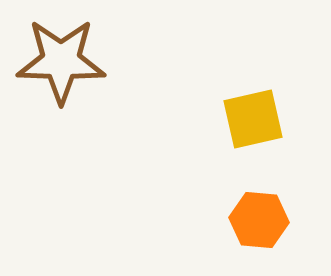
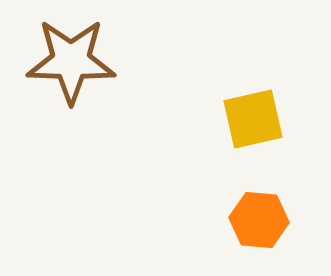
brown star: moved 10 px right
